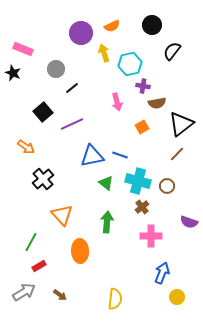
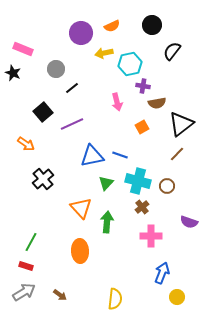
yellow arrow: rotated 84 degrees counterclockwise
orange arrow: moved 3 px up
green triangle: rotated 35 degrees clockwise
orange triangle: moved 19 px right, 7 px up
red rectangle: moved 13 px left; rotated 48 degrees clockwise
